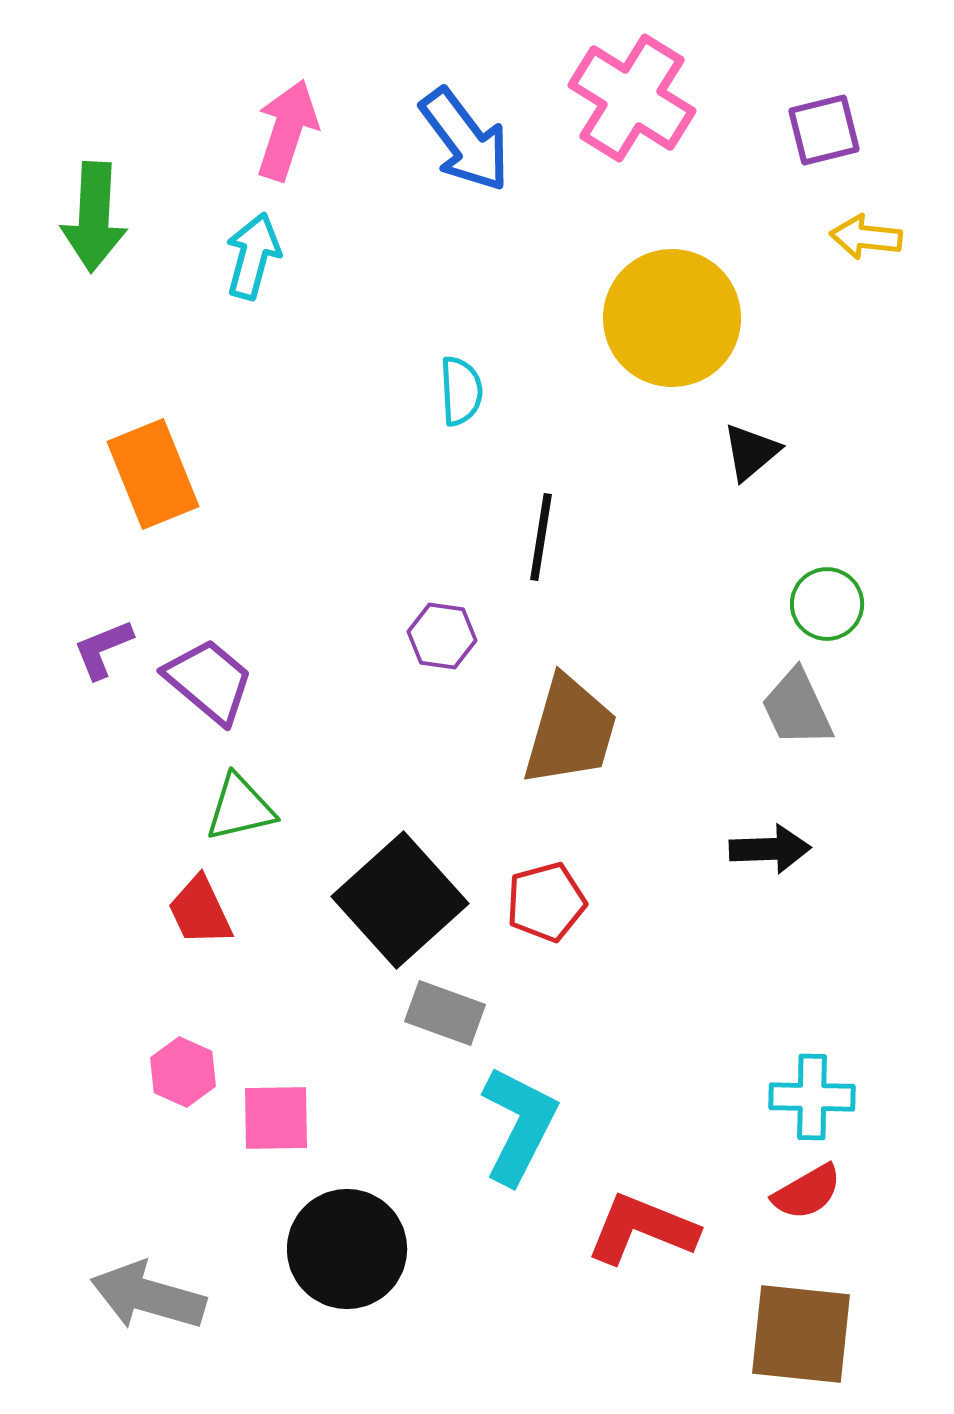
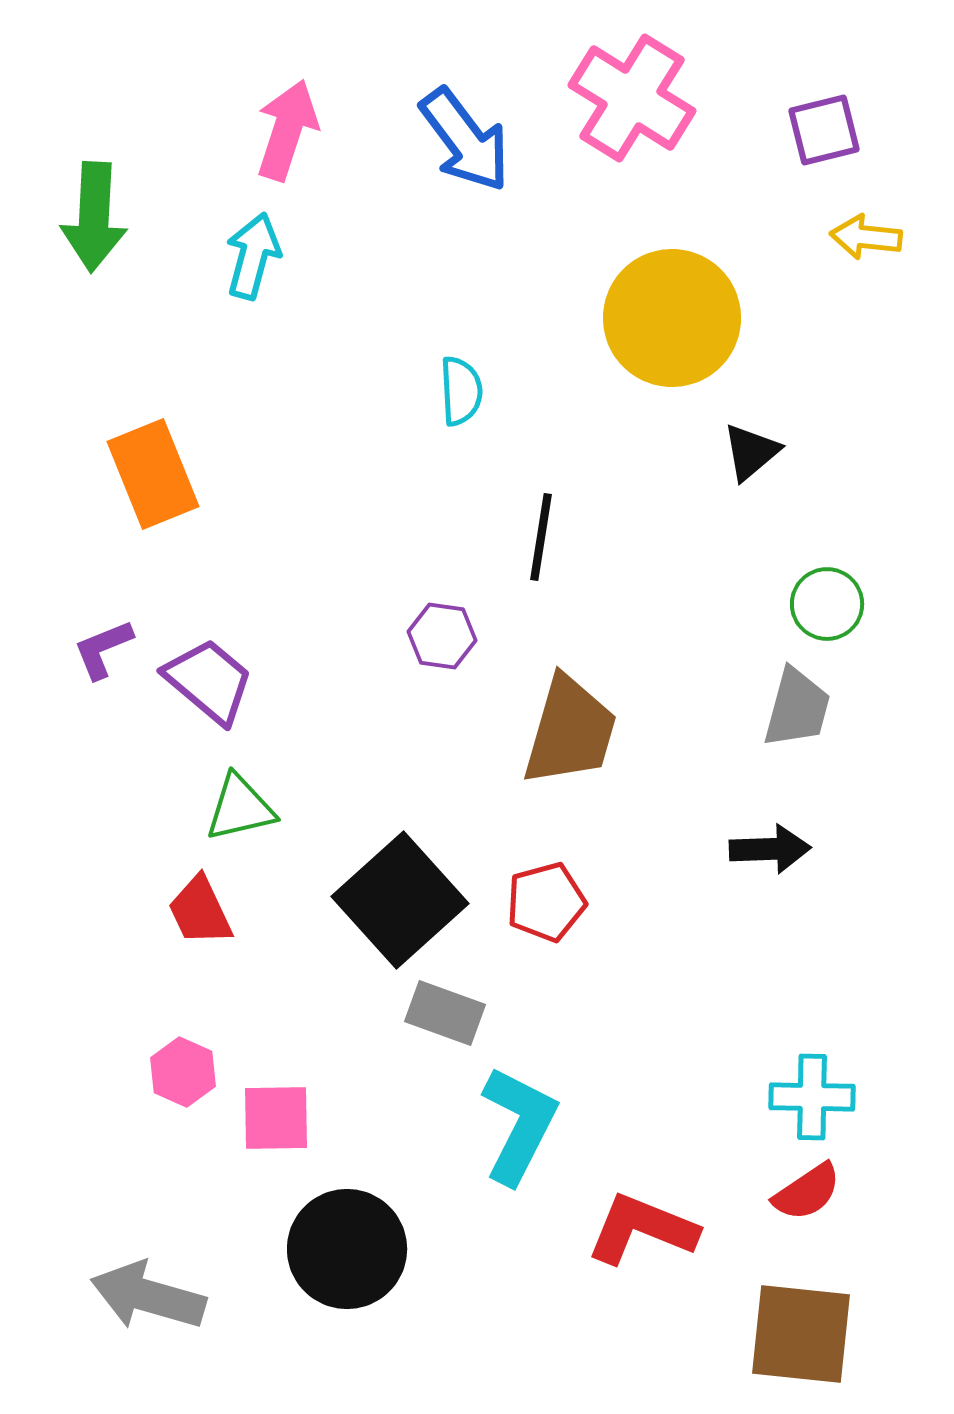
gray trapezoid: rotated 140 degrees counterclockwise
red semicircle: rotated 4 degrees counterclockwise
